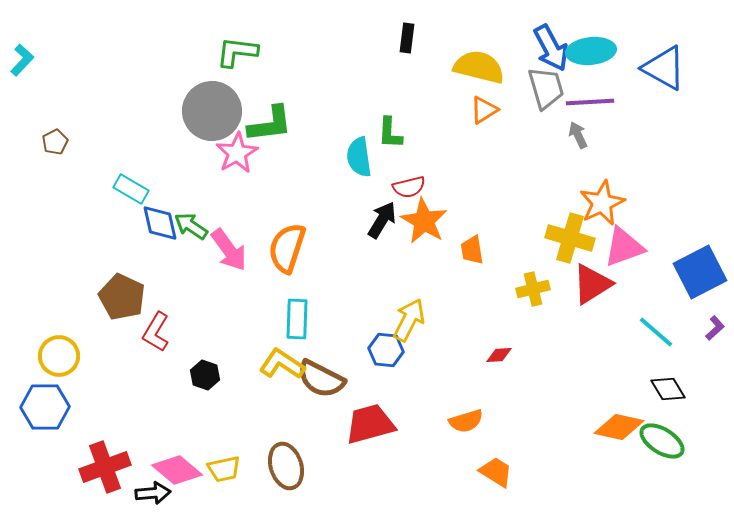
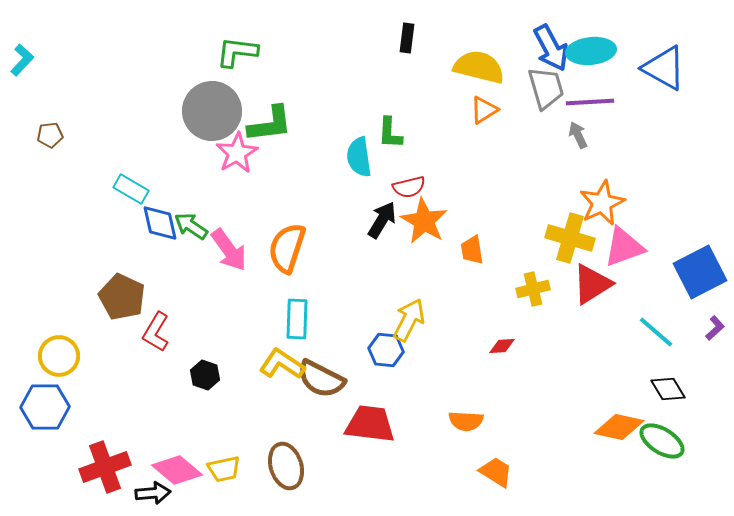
brown pentagon at (55, 142): moved 5 px left, 7 px up; rotated 20 degrees clockwise
red diamond at (499, 355): moved 3 px right, 9 px up
orange semicircle at (466, 421): rotated 20 degrees clockwise
red trapezoid at (370, 424): rotated 22 degrees clockwise
